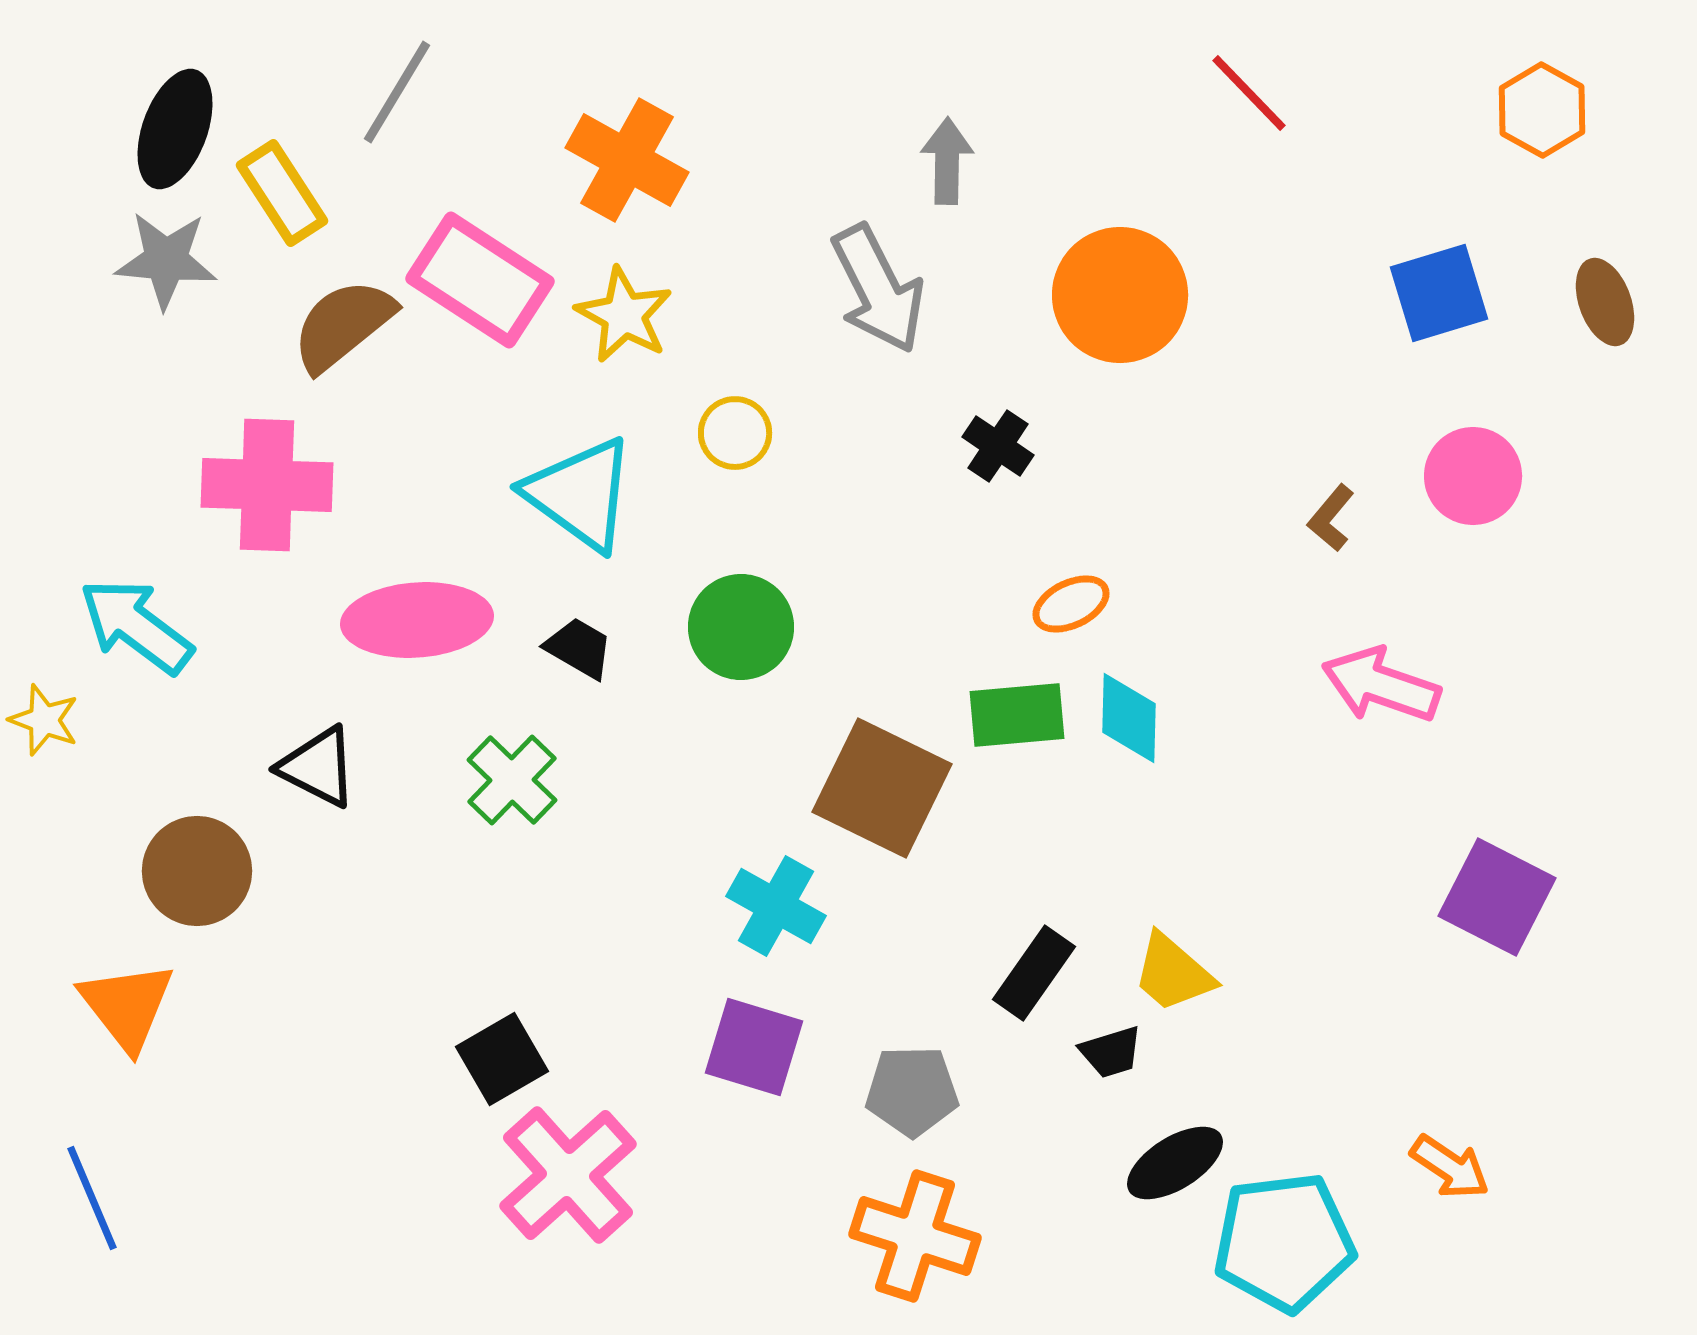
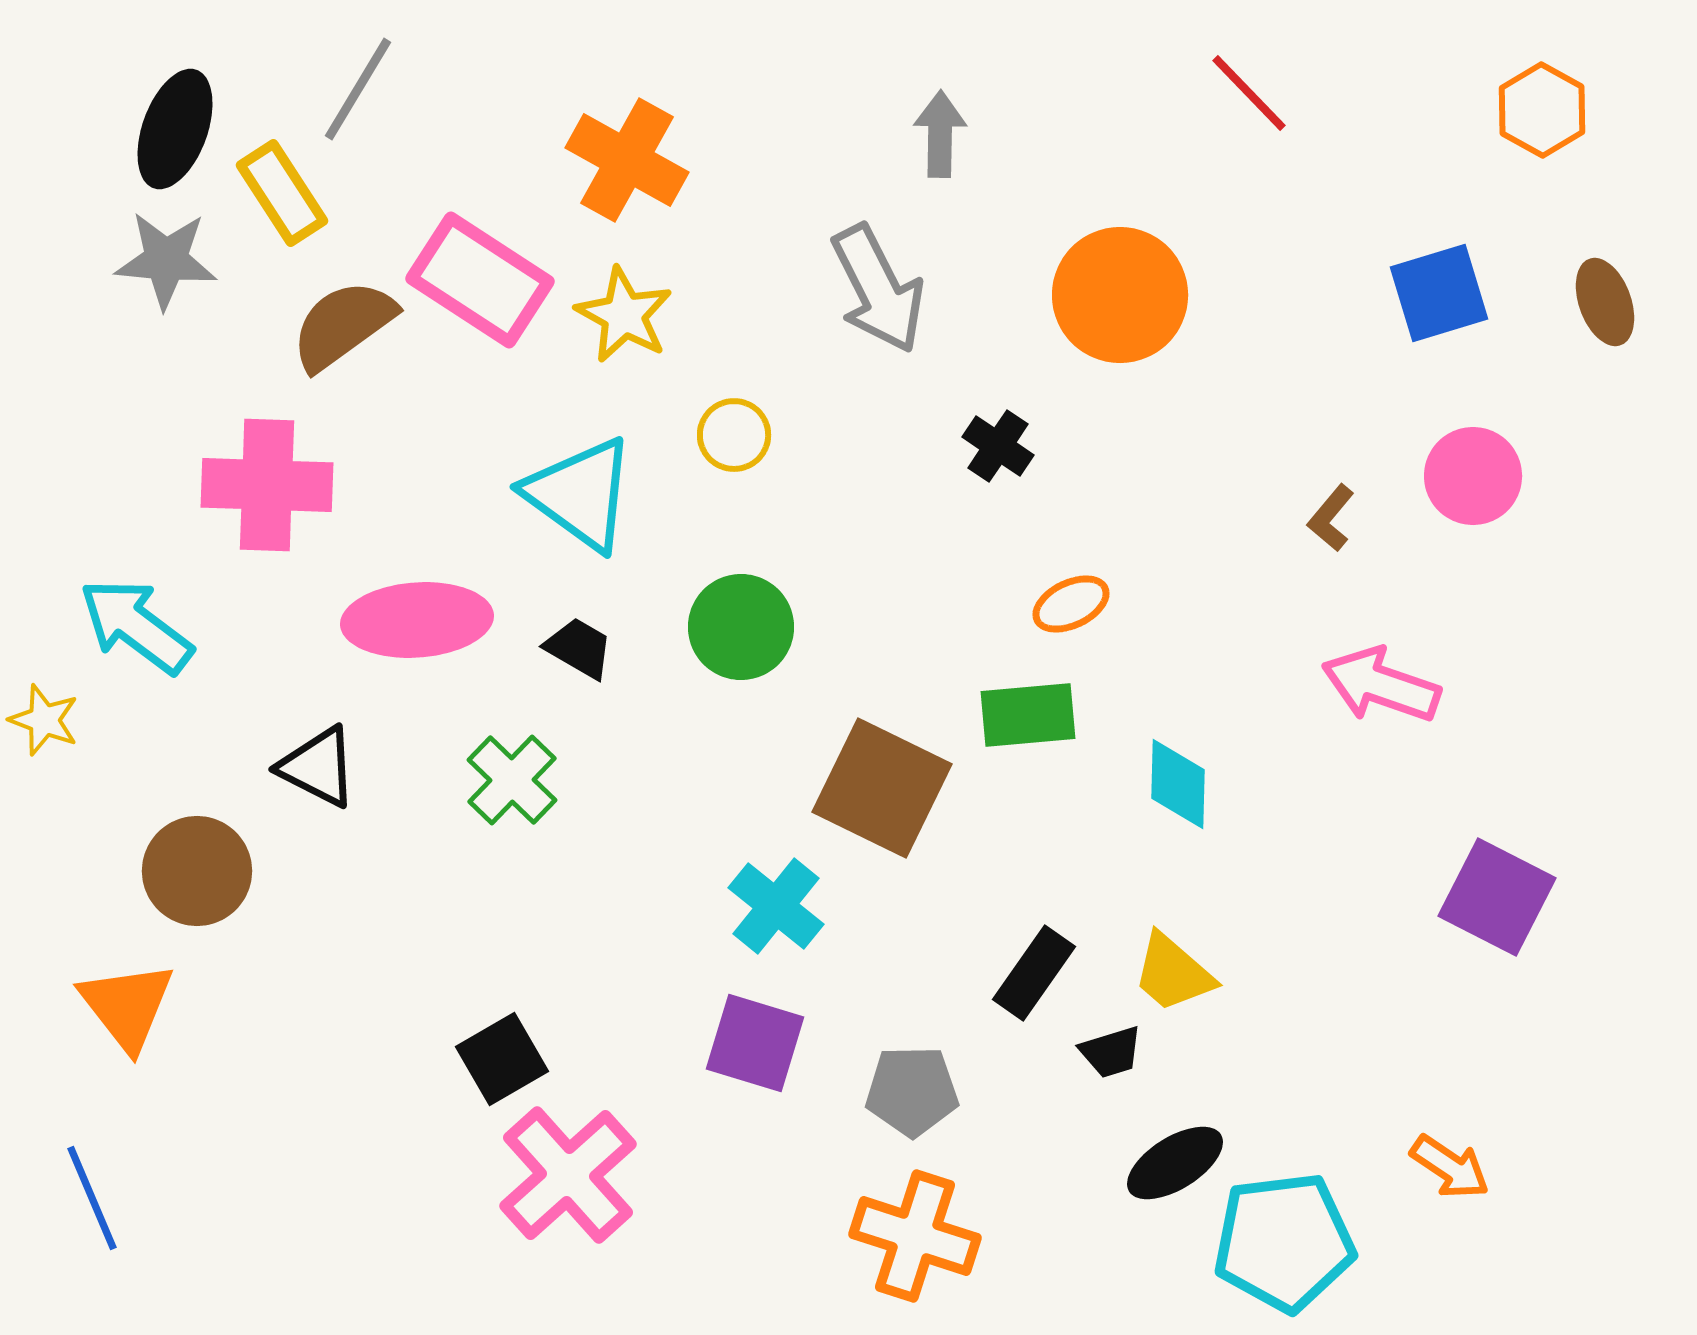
gray line at (397, 92): moved 39 px left, 3 px up
gray arrow at (947, 161): moved 7 px left, 27 px up
brown semicircle at (343, 325): rotated 3 degrees clockwise
yellow circle at (735, 433): moved 1 px left, 2 px down
green rectangle at (1017, 715): moved 11 px right
cyan diamond at (1129, 718): moved 49 px right, 66 px down
cyan cross at (776, 906): rotated 10 degrees clockwise
purple square at (754, 1047): moved 1 px right, 4 px up
